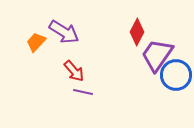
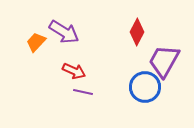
purple trapezoid: moved 7 px right, 6 px down; rotated 6 degrees counterclockwise
red arrow: rotated 25 degrees counterclockwise
blue circle: moved 31 px left, 12 px down
